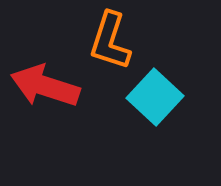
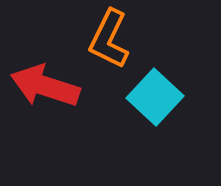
orange L-shape: moved 1 px left, 2 px up; rotated 8 degrees clockwise
